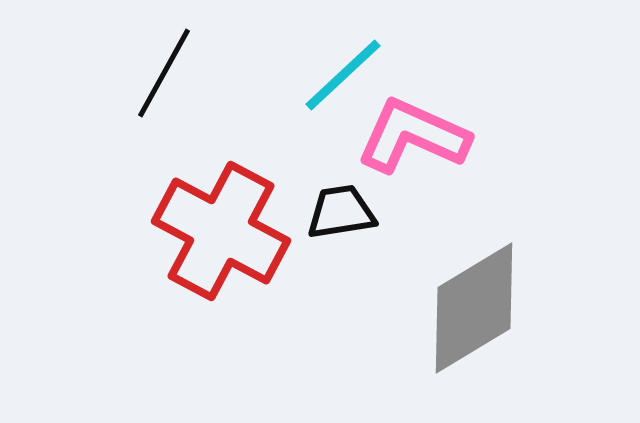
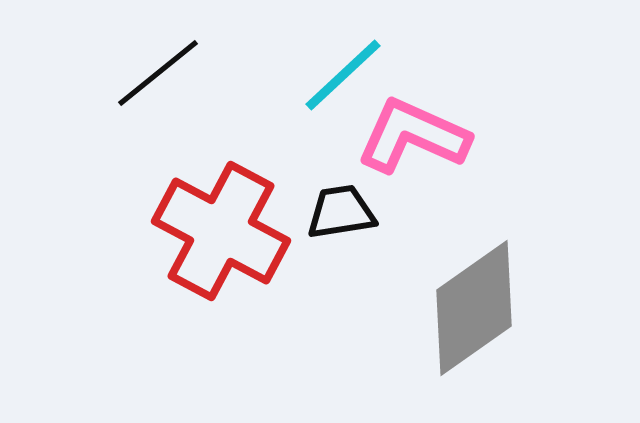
black line: moved 6 px left; rotated 22 degrees clockwise
gray diamond: rotated 4 degrees counterclockwise
